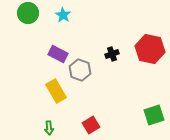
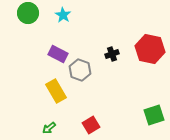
green arrow: rotated 56 degrees clockwise
